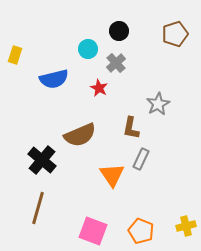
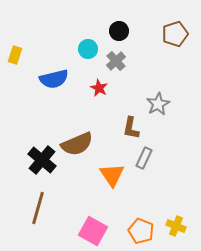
gray cross: moved 2 px up
brown semicircle: moved 3 px left, 9 px down
gray rectangle: moved 3 px right, 1 px up
yellow cross: moved 10 px left; rotated 36 degrees clockwise
pink square: rotated 8 degrees clockwise
